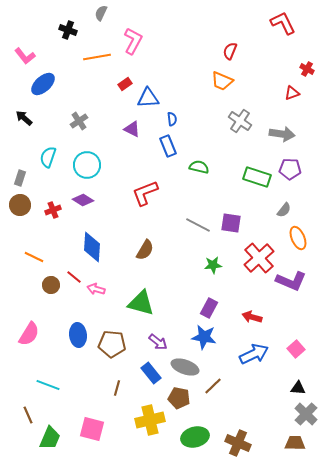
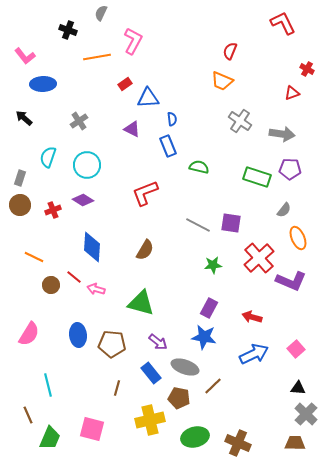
blue ellipse at (43, 84): rotated 40 degrees clockwise
cyan line at (48, 385): rotated 55 degrees clockwise
